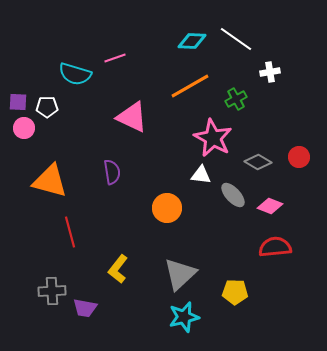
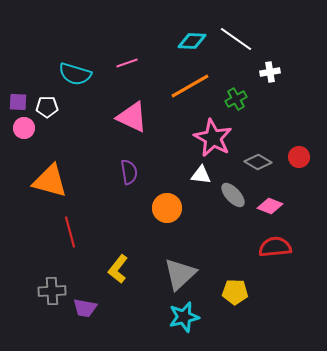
pink line: moved 12 px right, 5 px down
purple semicircle: moved 17 px right
